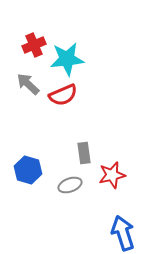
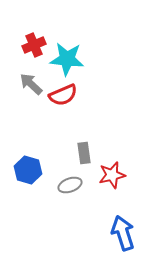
cyan star: rotated 12 degrees clockwise
gray arrow: moved 3 px right
